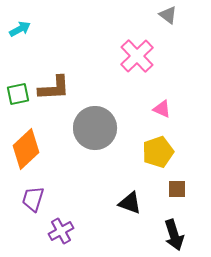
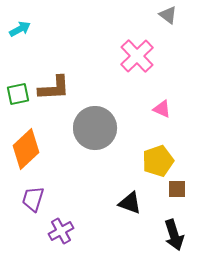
yellow pentagon: moved 9 px down
